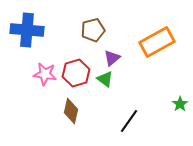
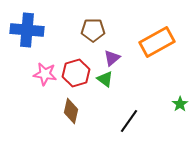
brown pentagon: rotated 15 degrees clockwise
